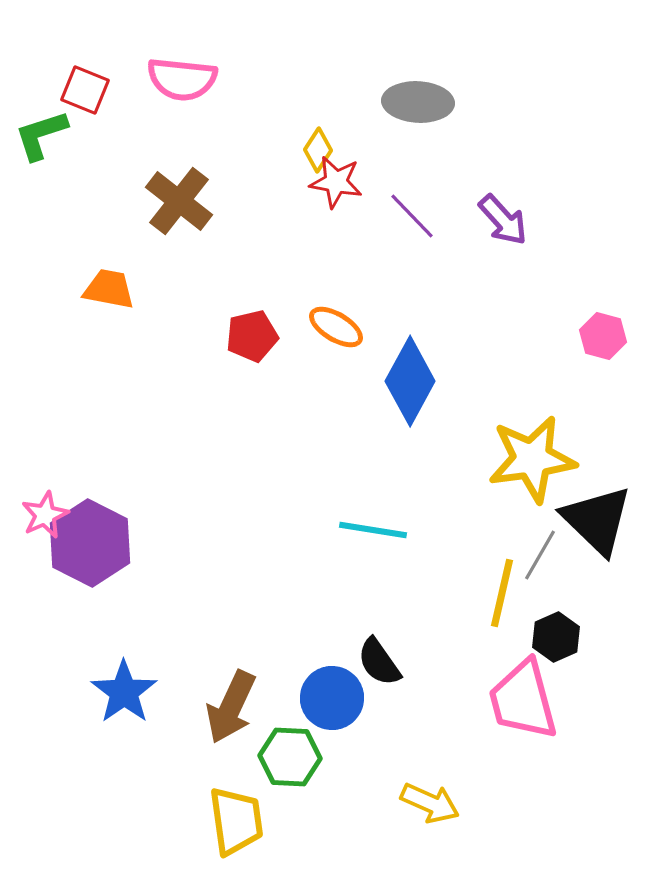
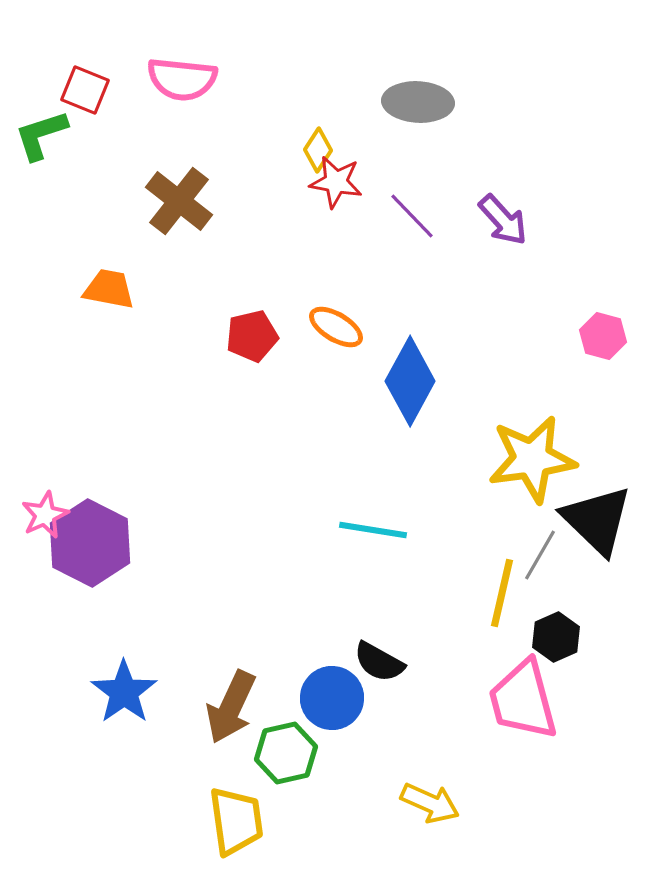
black semicircle: rotated 26 degrees counterclockwise
green hexagon: moved 4 px left, 4 px up; rotated 16 degrees counterclockwise
